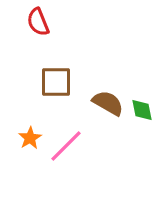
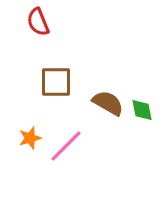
orange star: rotated 15 degrees clockwise
